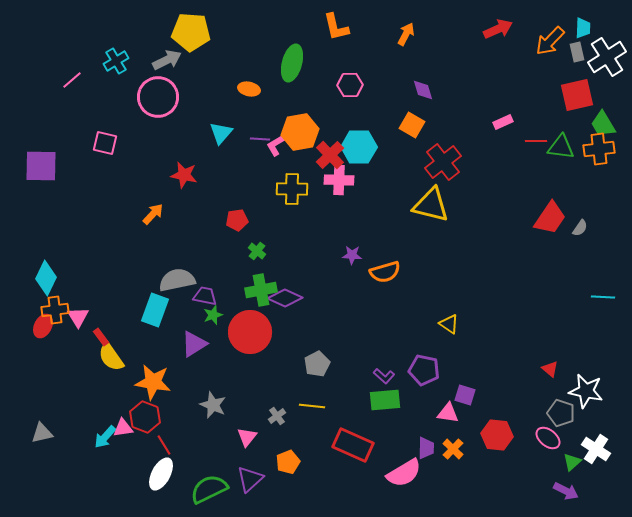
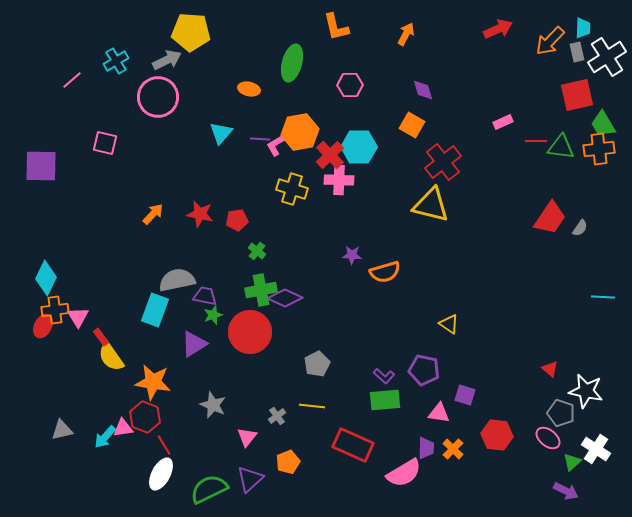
red star at (184, 175): moved 16 px right, 39 px down
yellow cross at (292, 189): rotated 16 degrees clockwise
pink triangle at (448, 413): moved 9 px left
gray triangle at (42, 433): moved 20 px right, 3 px up
